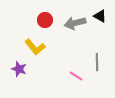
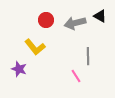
red circle: moved 1 px right
gray line: moved 9 px left, 6 px up
pink line: rotated 24 degrees clockwise
